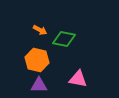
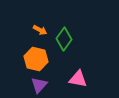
green diamond: rotated 65 degrees counterclockwise
orange hexagon: moved 1 px left, 1 px up
purple triangle: rotated 48 degrees counterclockwise
